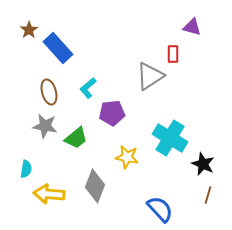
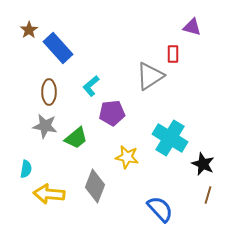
cyan L-shape: moved 3 px right, 2 px up
brown ellipse: rotated 15 degrees clockwise
